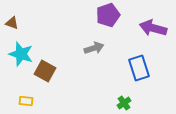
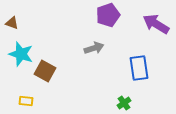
purple arrow: moved 3 px right, 4 px up; rotated 16 degrees clockwise
blue rectangle: rotated 10 degrees clockwise
